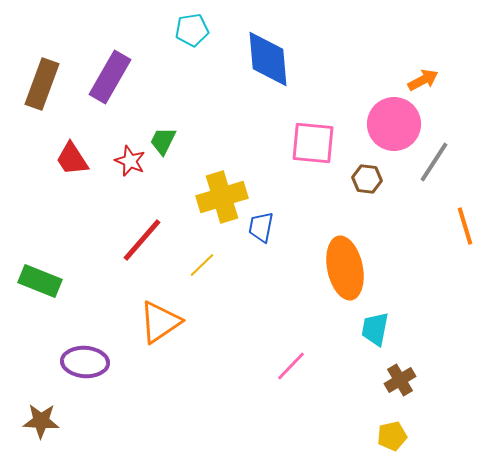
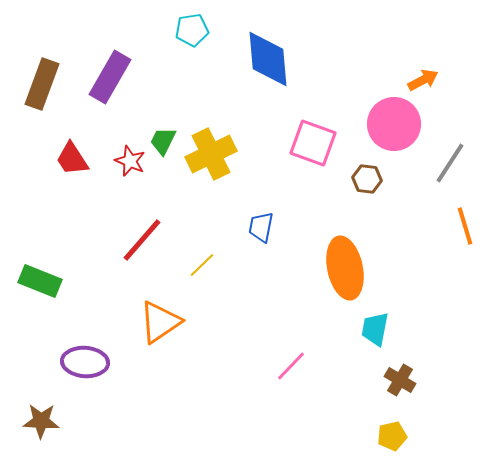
pink square: rotated 15 degrees clockwise
gray line: moved 16 px right, 1 px down
yellow cross: moved 11 px left, 43 px up; rotated 9 degrees counterclockwise
brown cross: rotated 28 degrees counterclockwise
